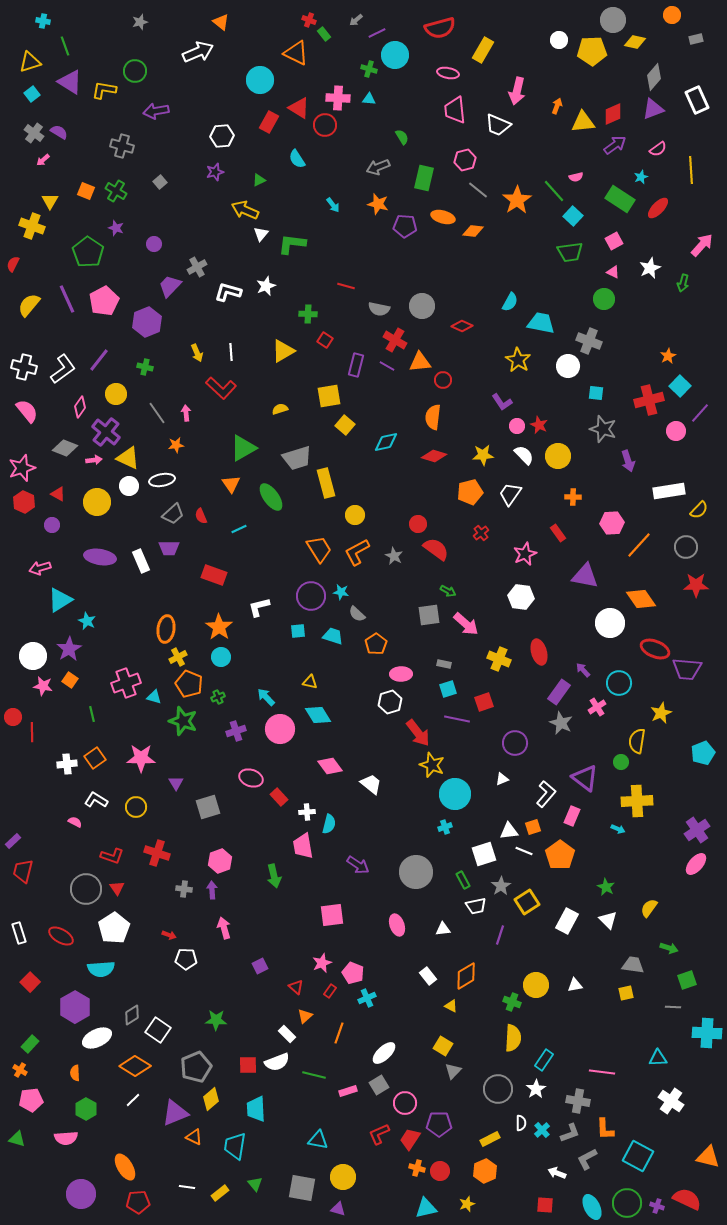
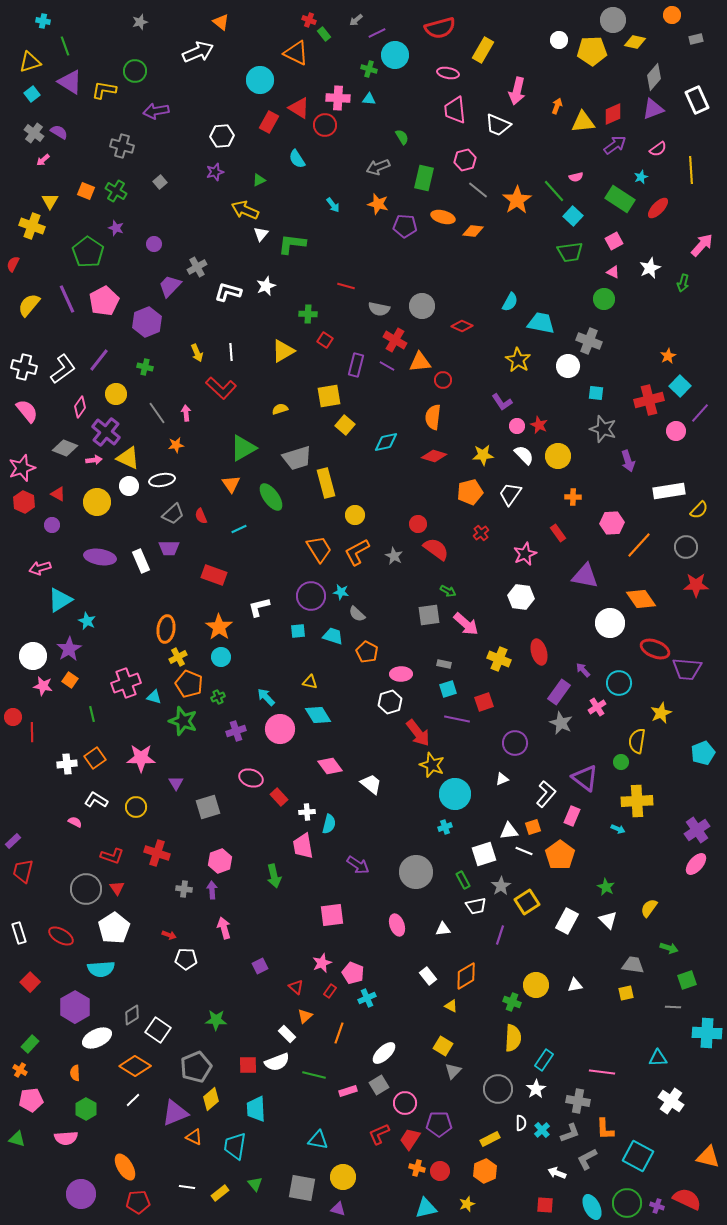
orange pentagon at (376, 644): moved 9 px left, 8 px down; rotated 10 degrees counterclockwise
